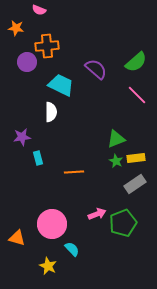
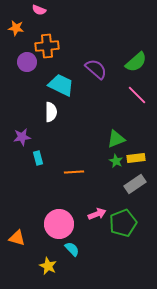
pink circle: moved 7 px right
